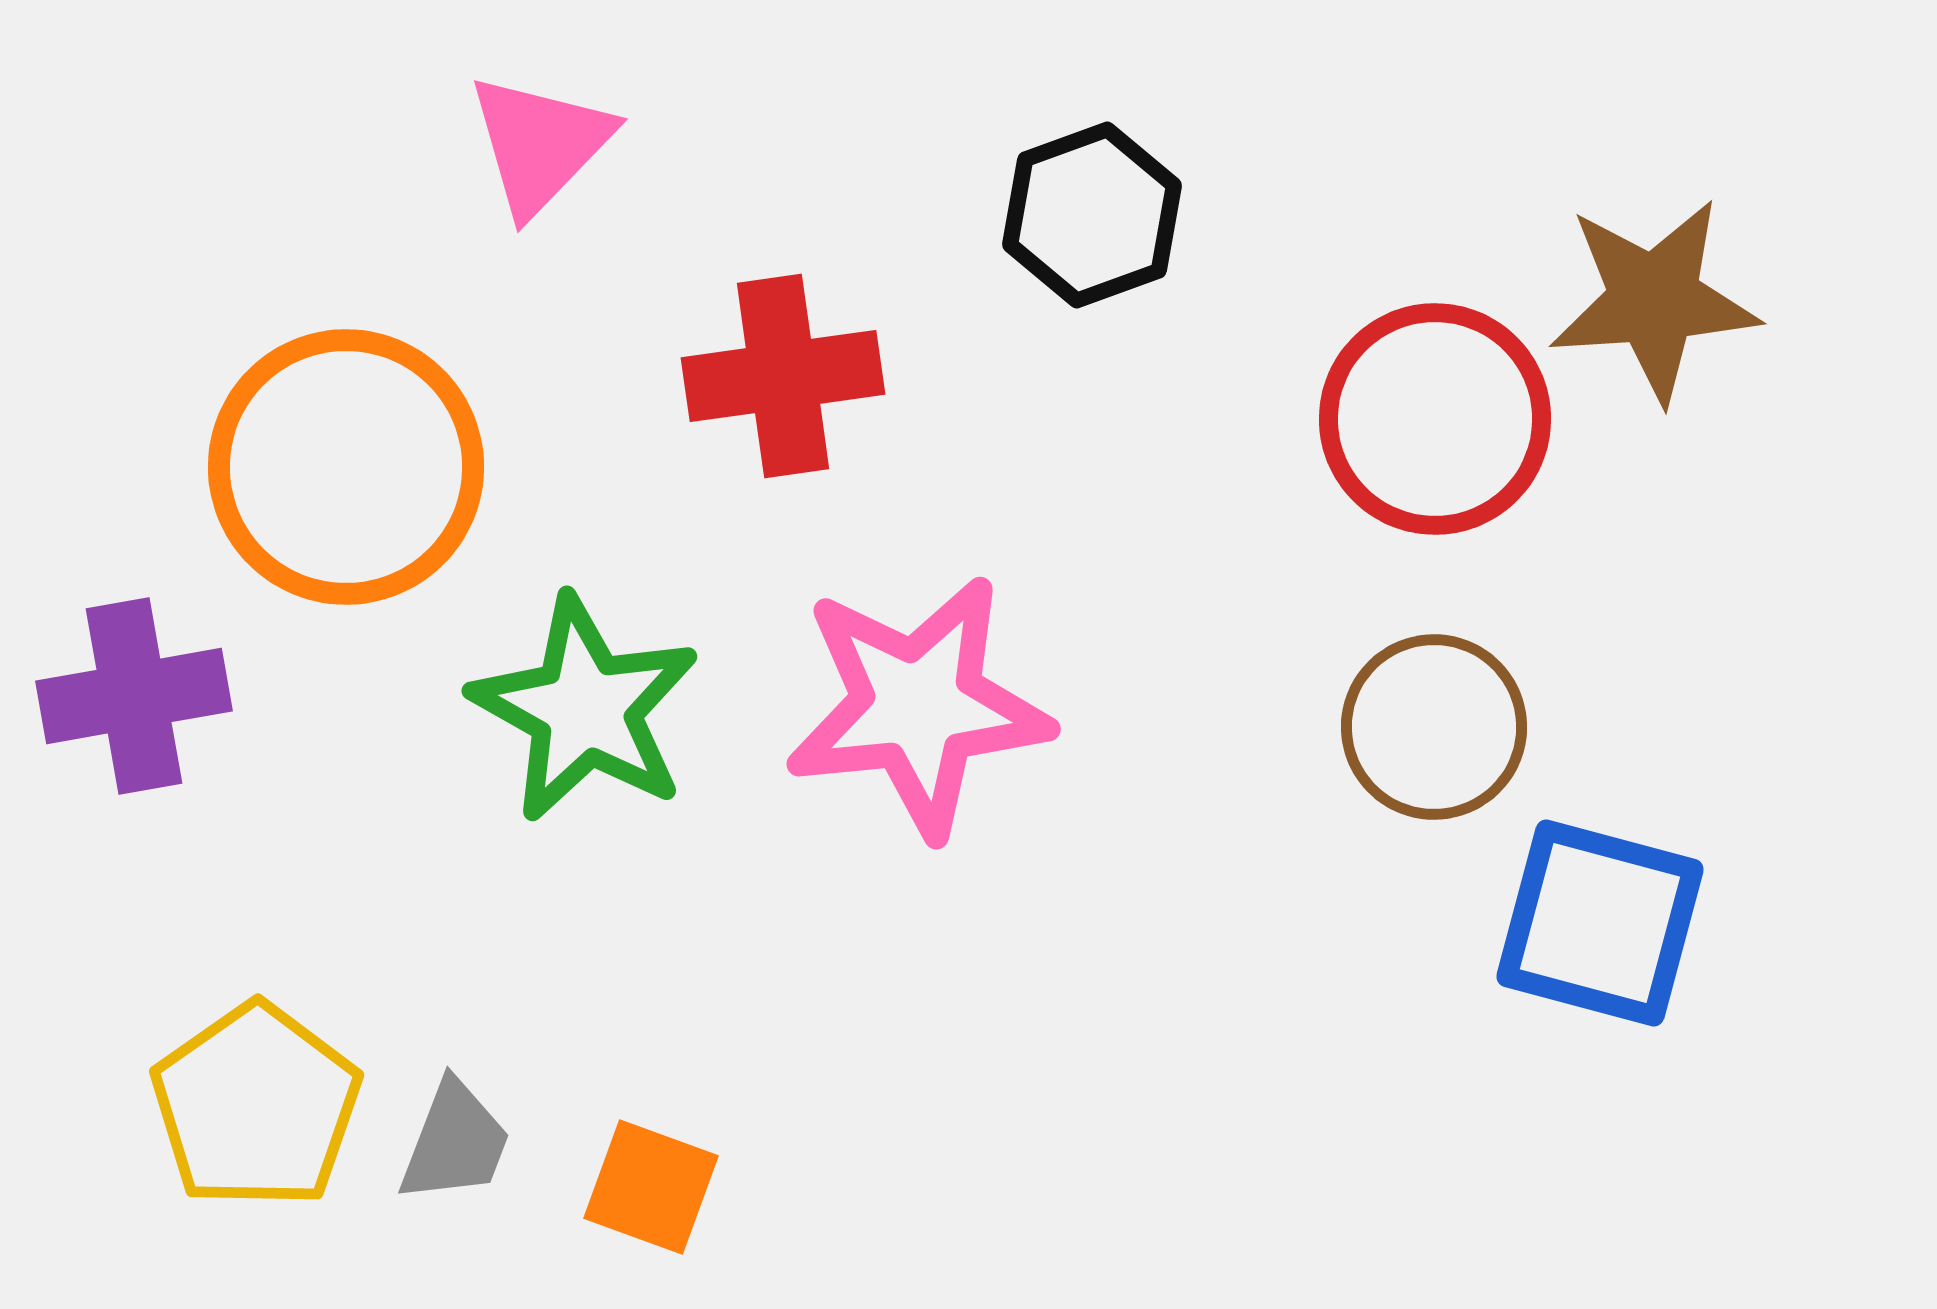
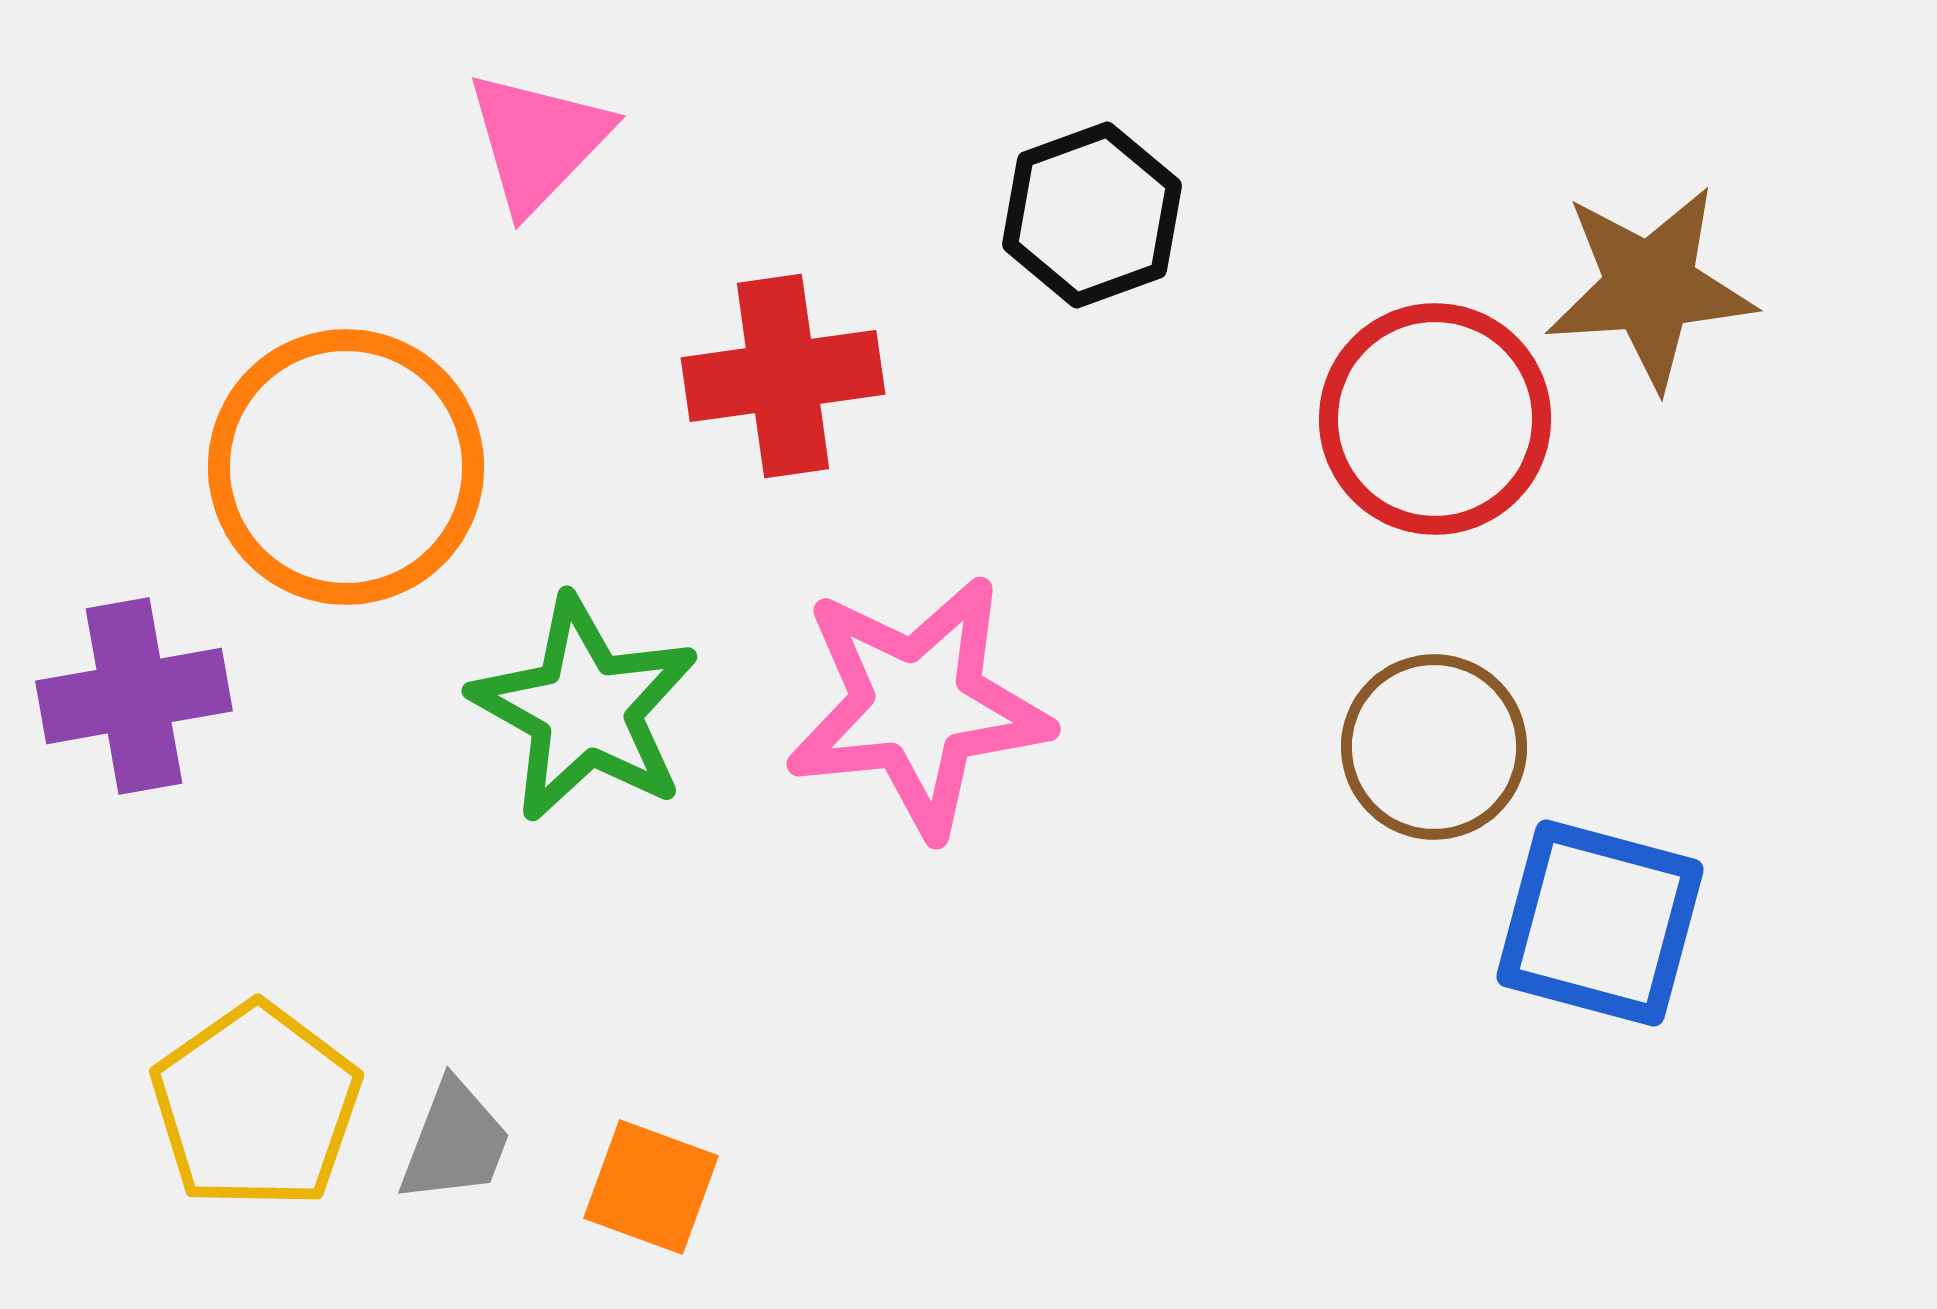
pink triangle: moved 2 px left, 3 px up
brown star: moved 4 px left, 13 px up
brown circle: moved 20 px down
